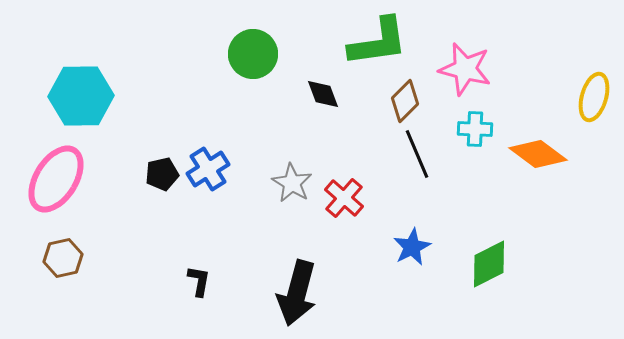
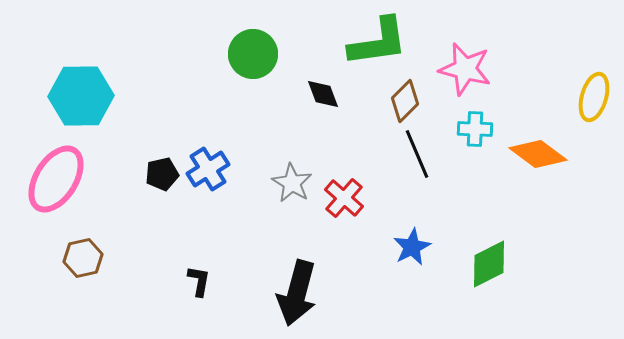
brown hexagon: moved 20 px right
